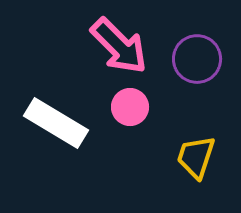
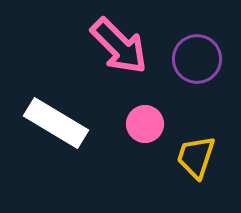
pink circle: moved 15 px right, 17 px down
